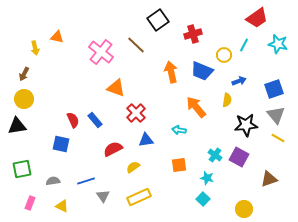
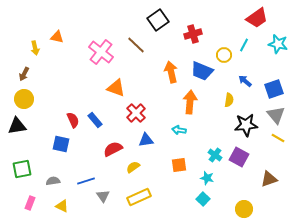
blue arrow at (239, 81): moved 6 px right; rotated 120 degrees counterclockwise
yellow semicircle at (227, 100): moved 2 px right
orange arrow at (196, 107): moved 6 px left, 5 px up; rotated 45 degrees clockwise
